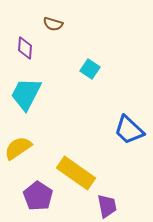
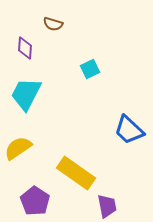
cyan square: rotated 30 degrees clockwise
purple pentagon: moved 3 px left, 5 px down
